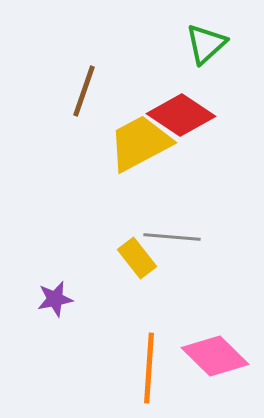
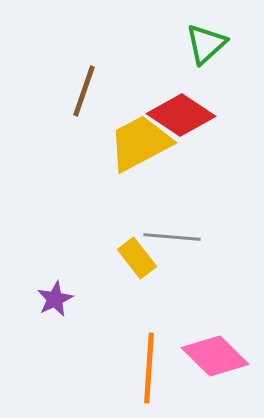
purple star: rotated 15 degrees counterclockwise
